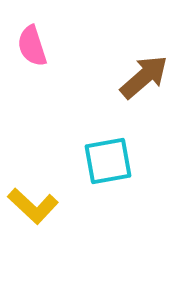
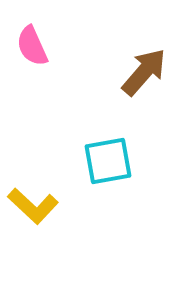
pink semicircle: rotated 6 degrees counterclockwise
brown arrow: moved 5 px up; rotated 8 degrees counterclockwise
